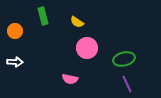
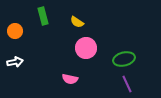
pink circle: moved 1 px left
white arrow: rotated 14 degrees counterclockwise
